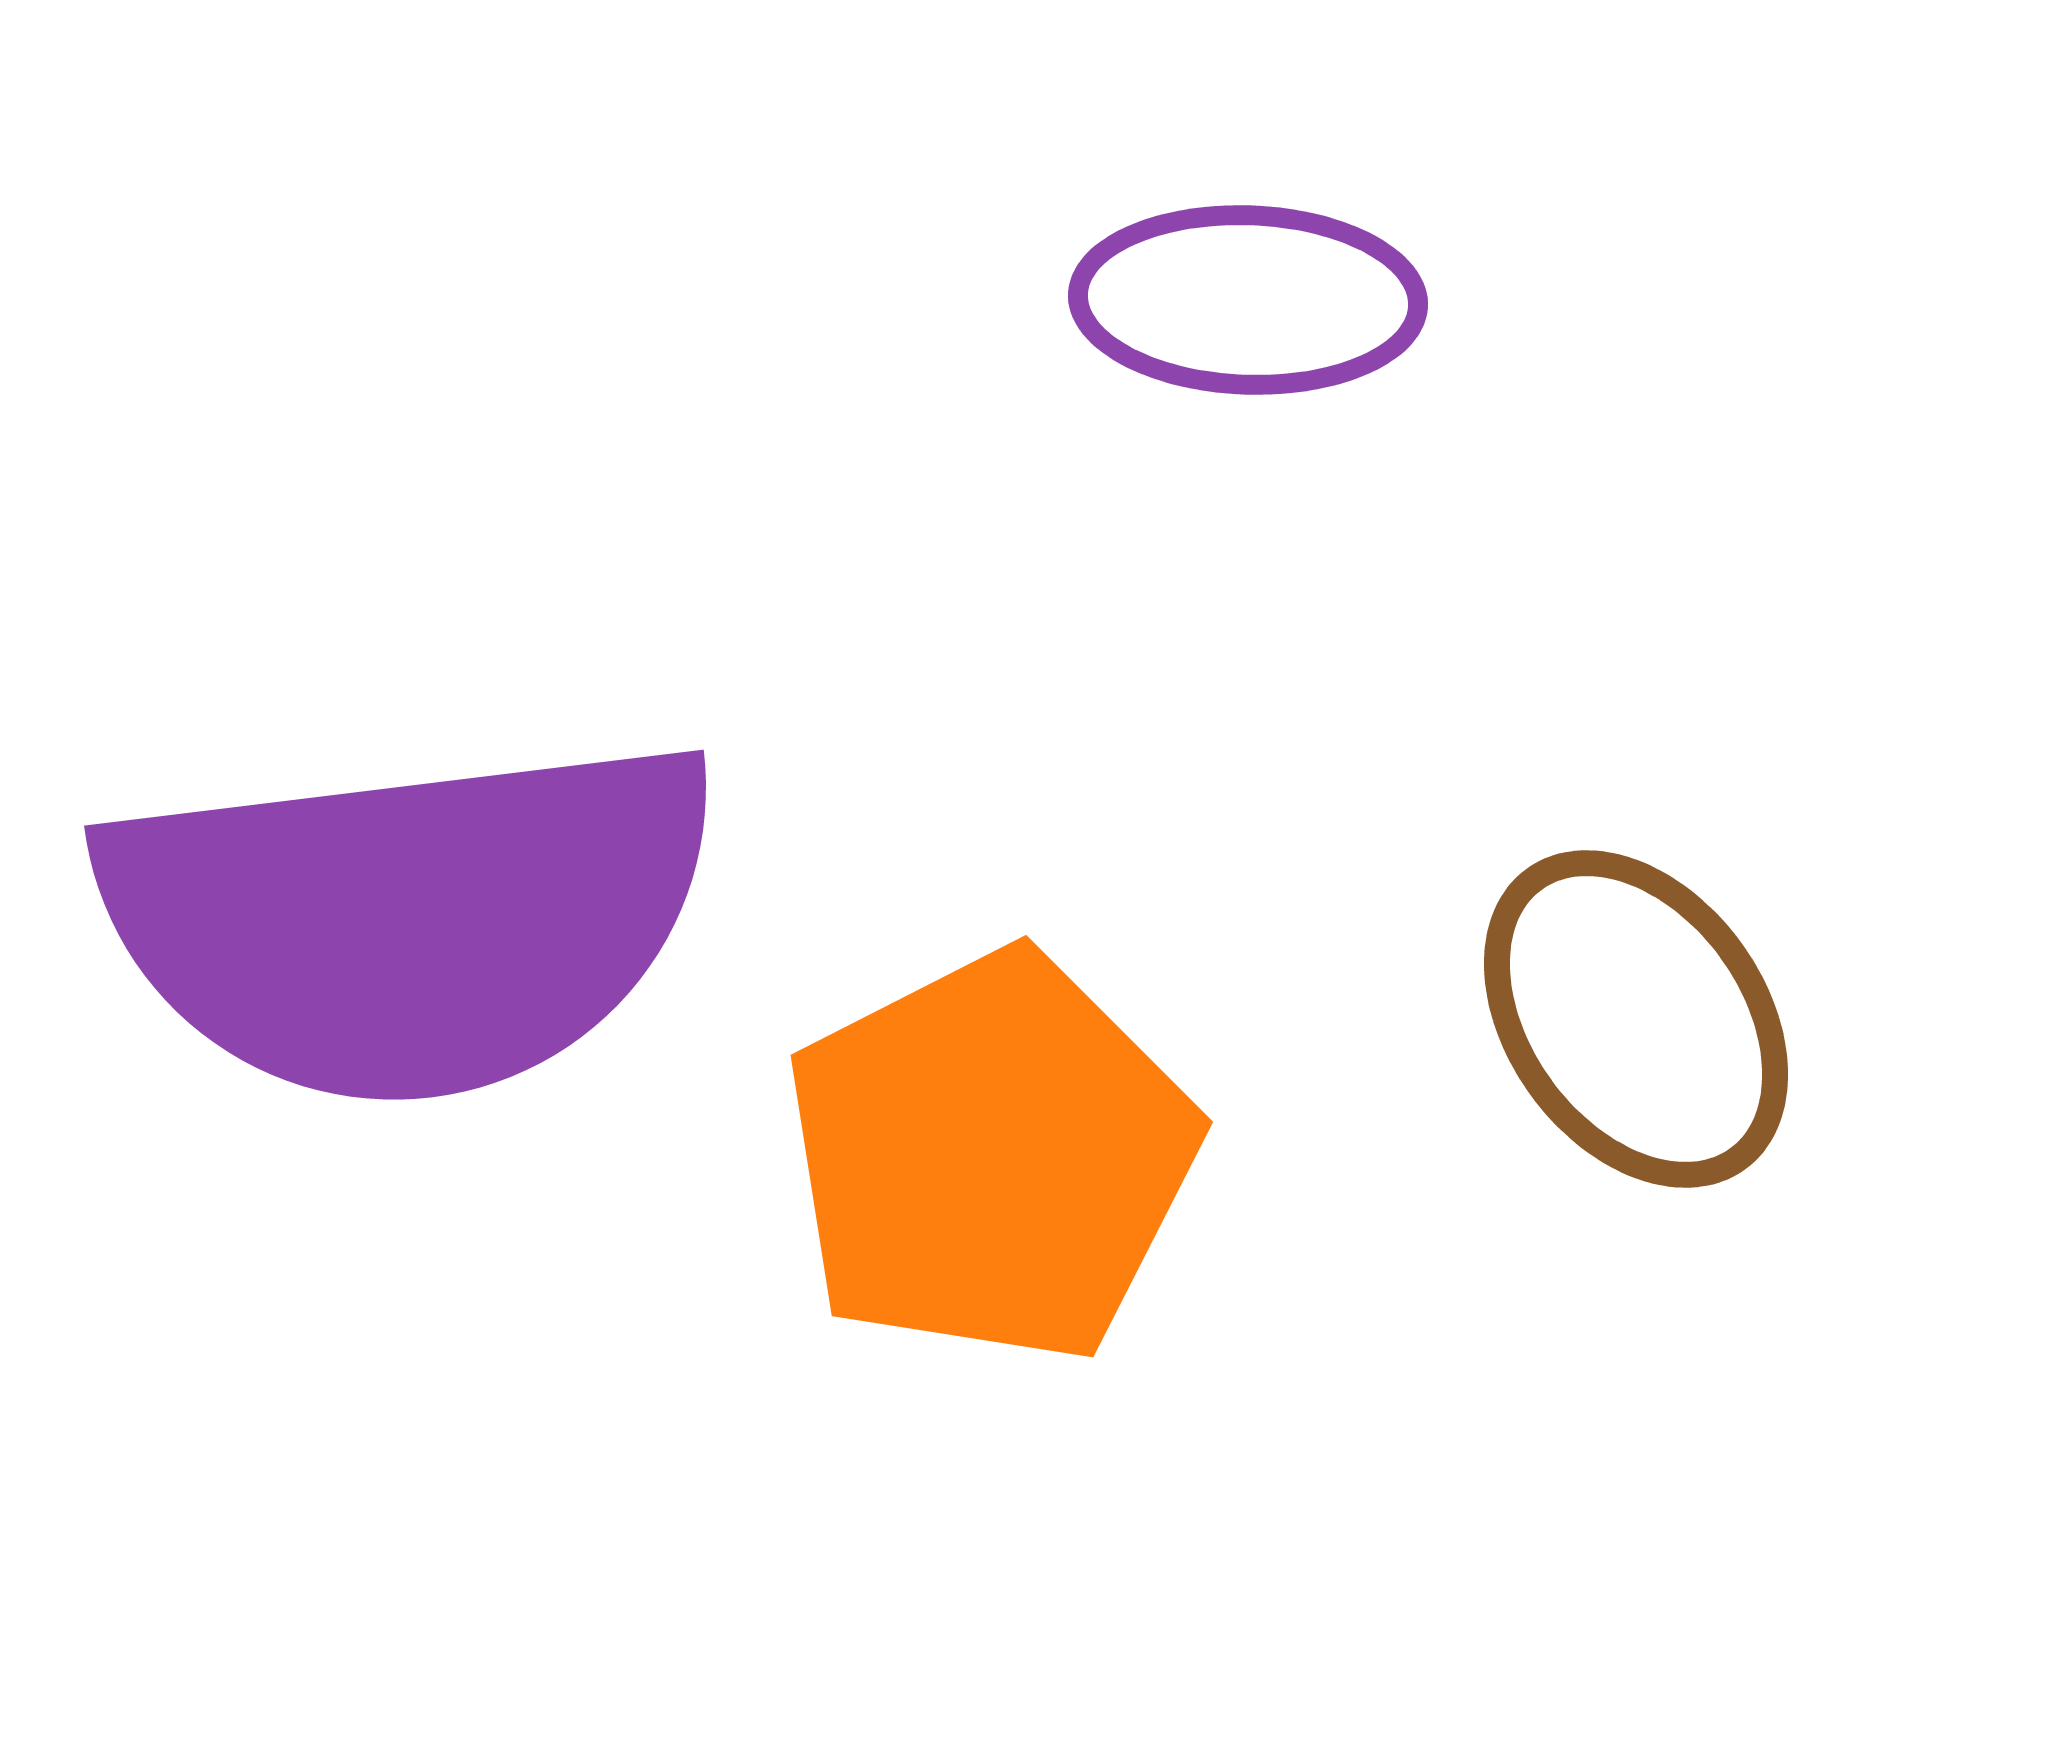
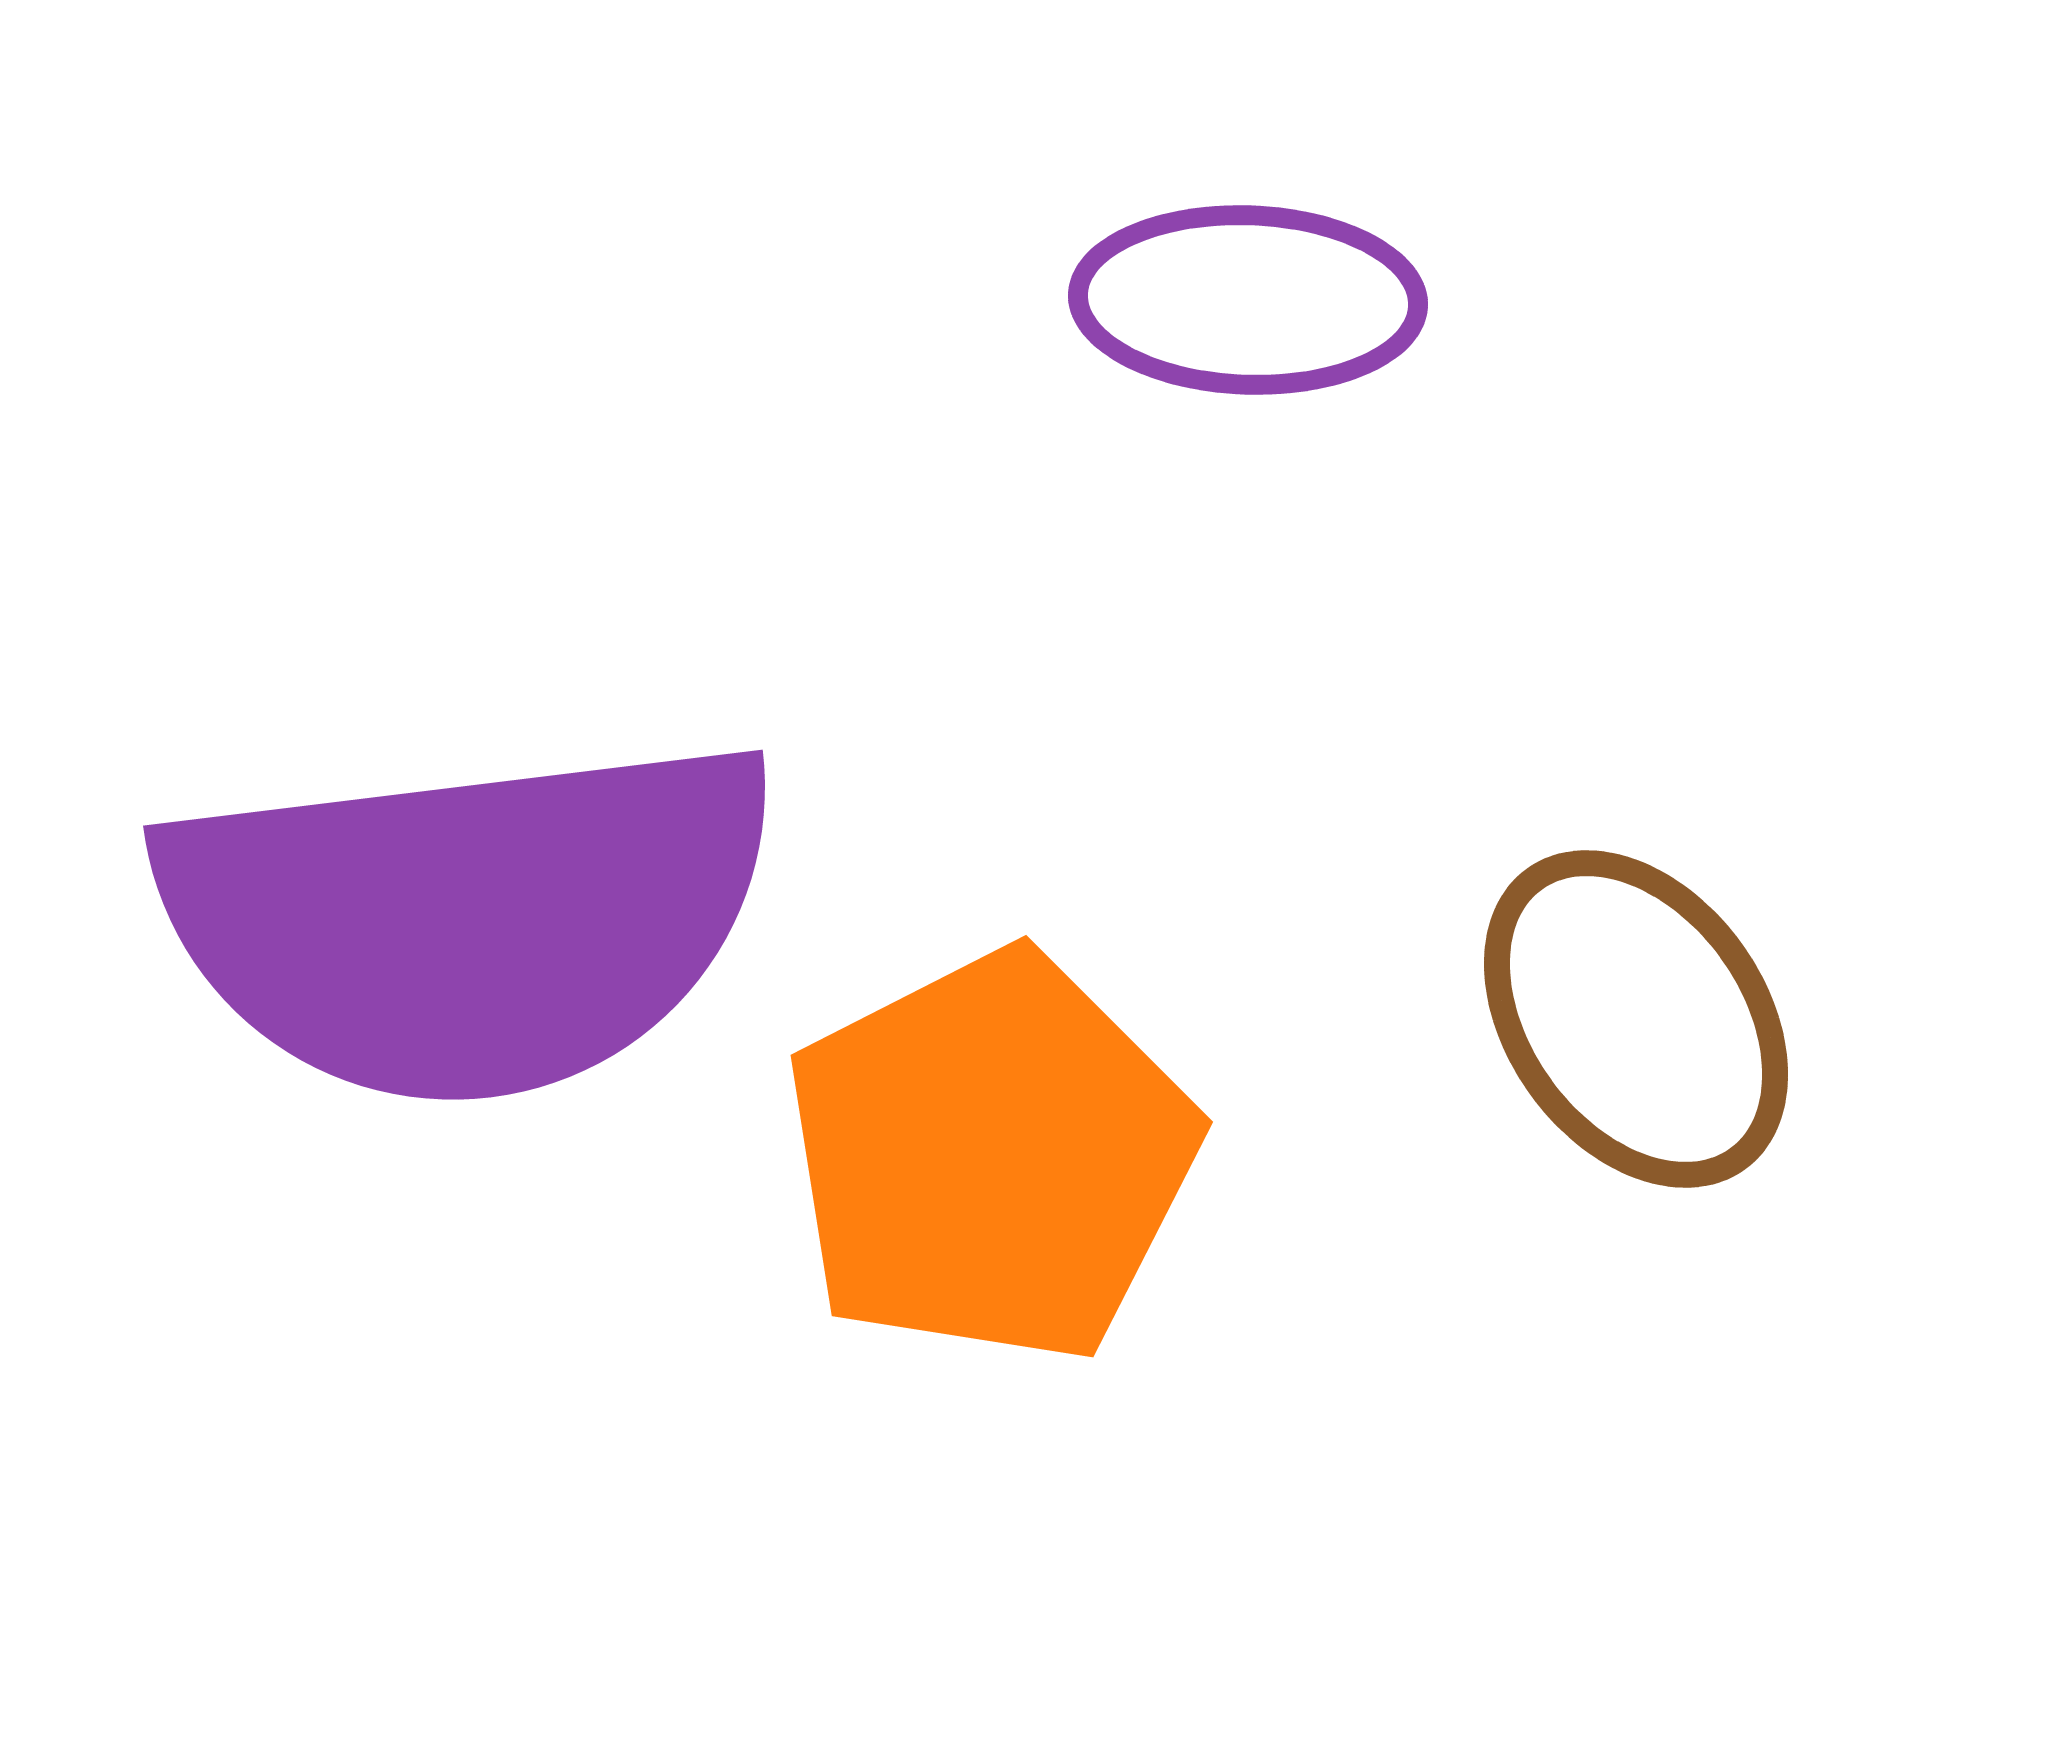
purple semicircle: moved 59 px right
